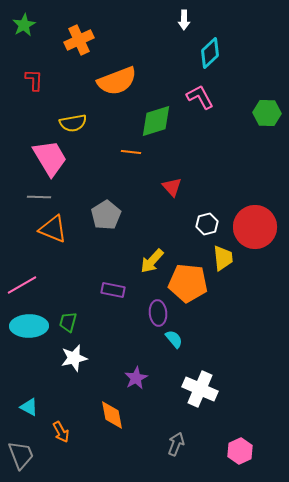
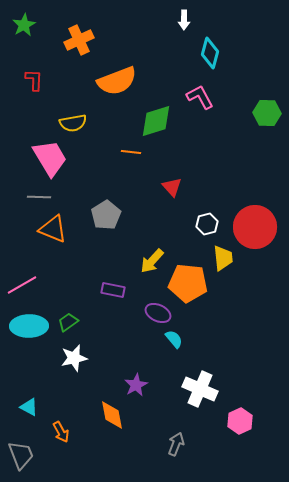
cyan diamond: rotated 32 degrees counterclockwise
purple ellipse: rotated 60 degrees counterclockwise
green trapezoid: rotated 40 degrees clockwise
purple star: moved 7 px down
pink hexagon: moved 30 px up
